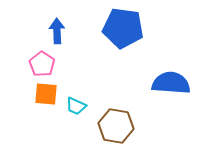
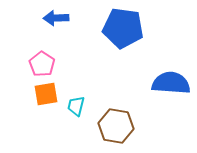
blue arrow: moved 1 px left, 13 px up; rotated 90 degrees counterclockwise
orange square: rotated 15 degrees counterclockwise
cyan trapezoid: rotated 80 degrees clockwise
